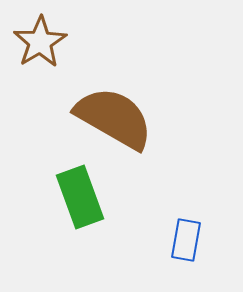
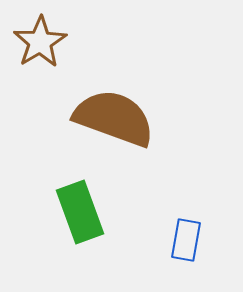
brown semicircle: rotated 10 degrees counterclockwise
green rectangle: moved 15 px down
